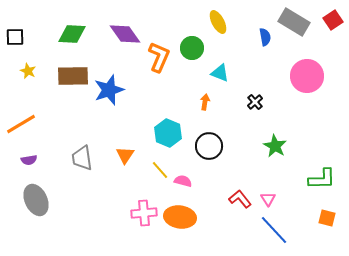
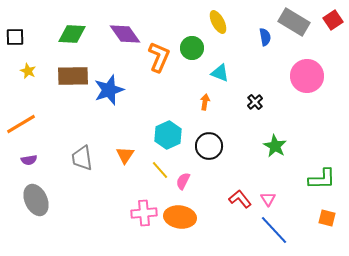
cyan hexagon: moved 2 px down; rotated 12 degrees clockwise
pink semicircle: rotated 78 degrees counterclockwise
